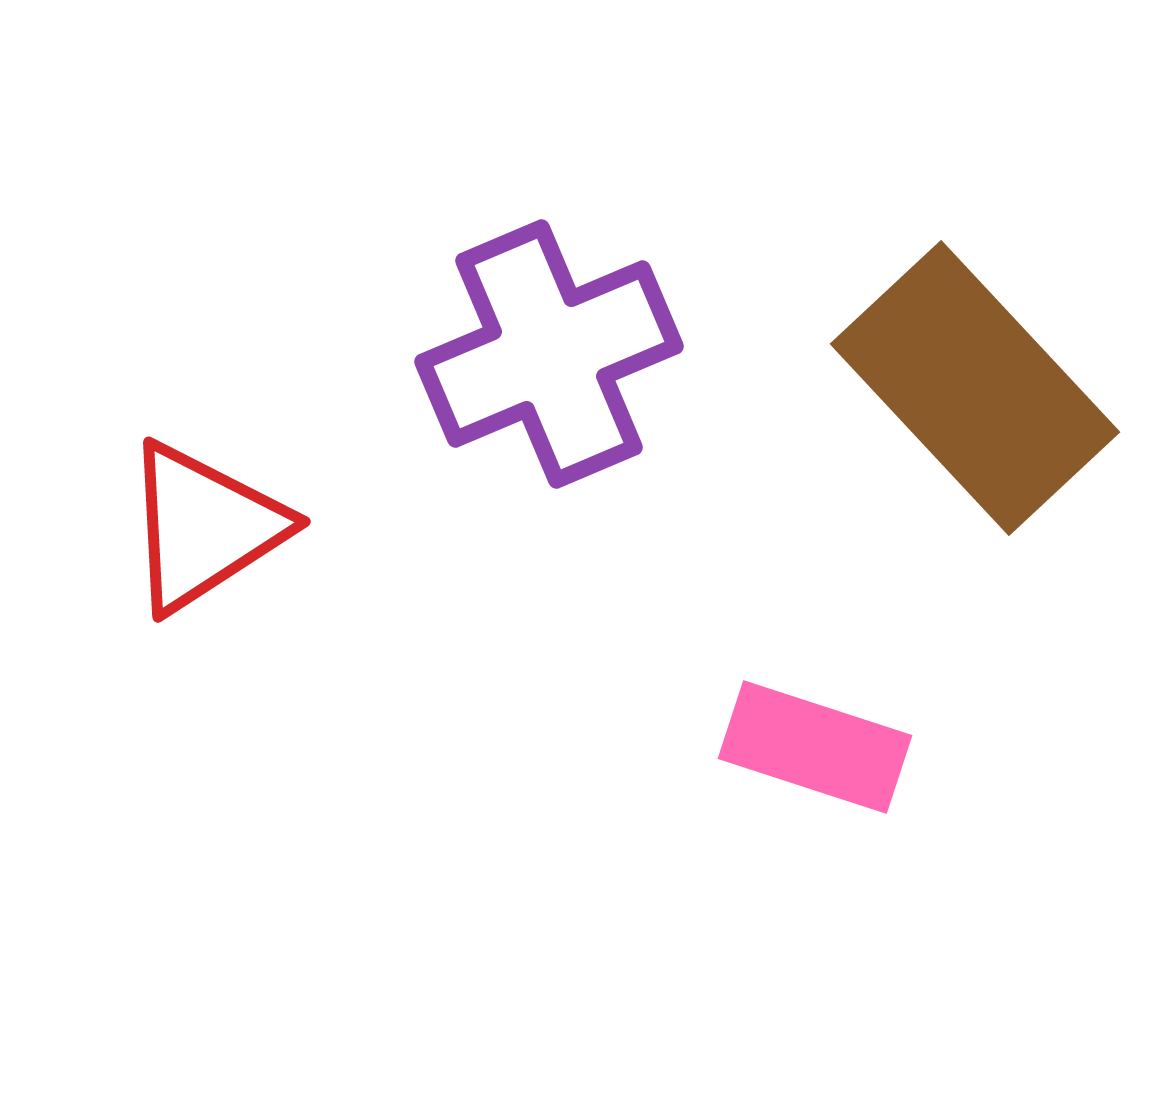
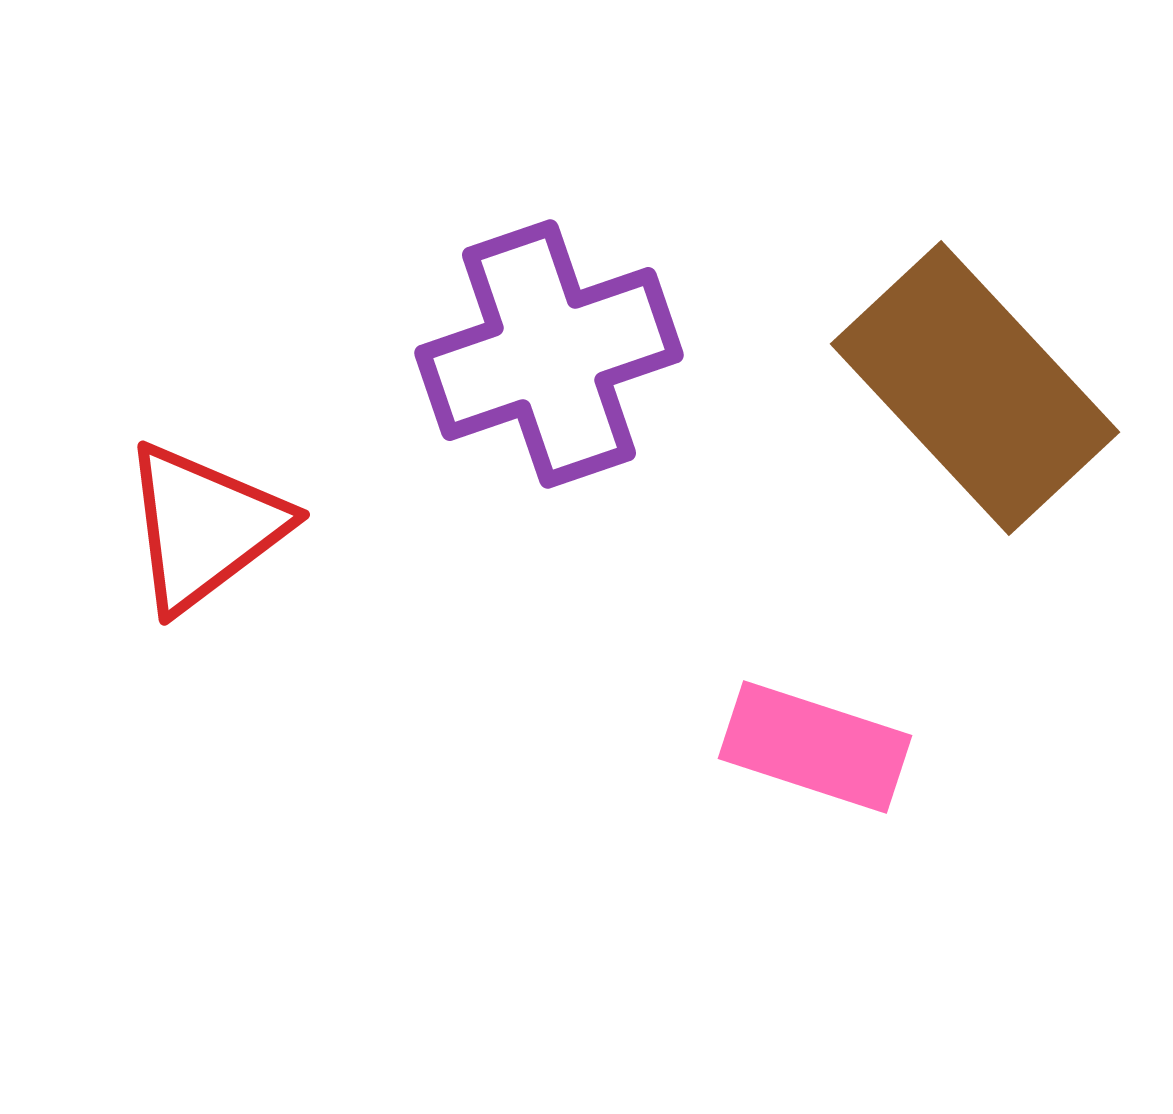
purple cross: rotated 4 degrees clockwise
red triangle: rotated 4 degrees counterclockwise
